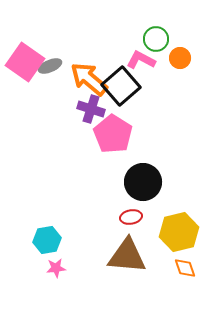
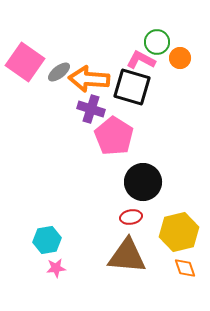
green circle: moved 1 px right, 3 px down
gray ellipse: moved 9 px right, 6 px down; rotated 15 degrees counterclockwise
orange arrow: rotated 36 degrees counterclockwise
black square: moved 11 px right, 1 px down; rotated 33 degrees counterclockwise
pink pentagon: moved 1 px right, 2 px down
